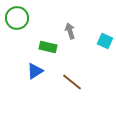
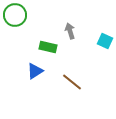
green circle: moved 2 px left, 3 px up
